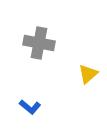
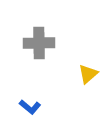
gray cross: rotated 12 degrees counterclockwise
